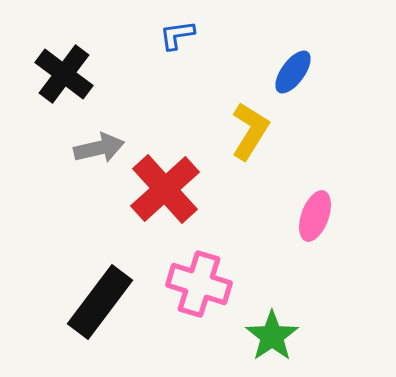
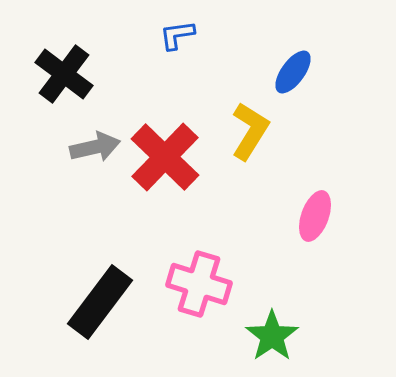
gray arrow: moved 4 px left, 1 px up
red cross: moved 32 px up; rotated 4 degrees counterclockwise
